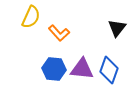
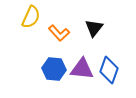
black triangle: moved 23 px left
